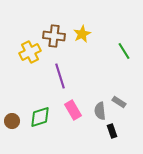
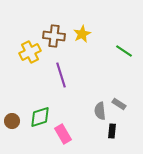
green line: rotated 24 degrees counterclockwise
purple line: moved 1 px right, 1 px up
gray rectangle: moved 2 px down
pink rectangle: moved 10 px left, 24 px down
black rectangle: rotated 24 degrees clockwise
